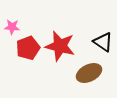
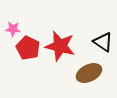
pink star: moved 1 px right, 2 px down
red pentagon: rotated 25 degrees counterclockwise
